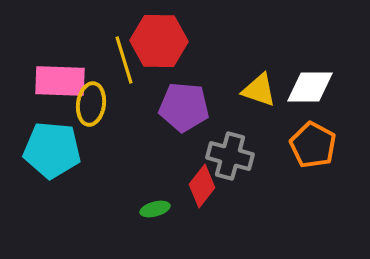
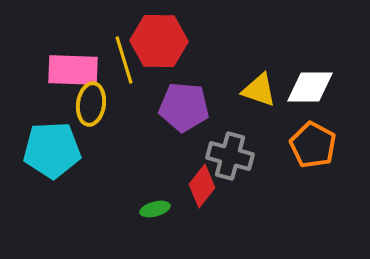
pink rectangle: moved 13 px right, 11 px up
cyan pentagon: rotated 8 degrees counterclockwise
